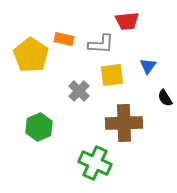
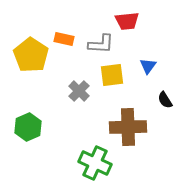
black semicircle: moved 2 px down
brown cross: moved 4 px right, 4 px down
green hexagon: moved 11 px left
